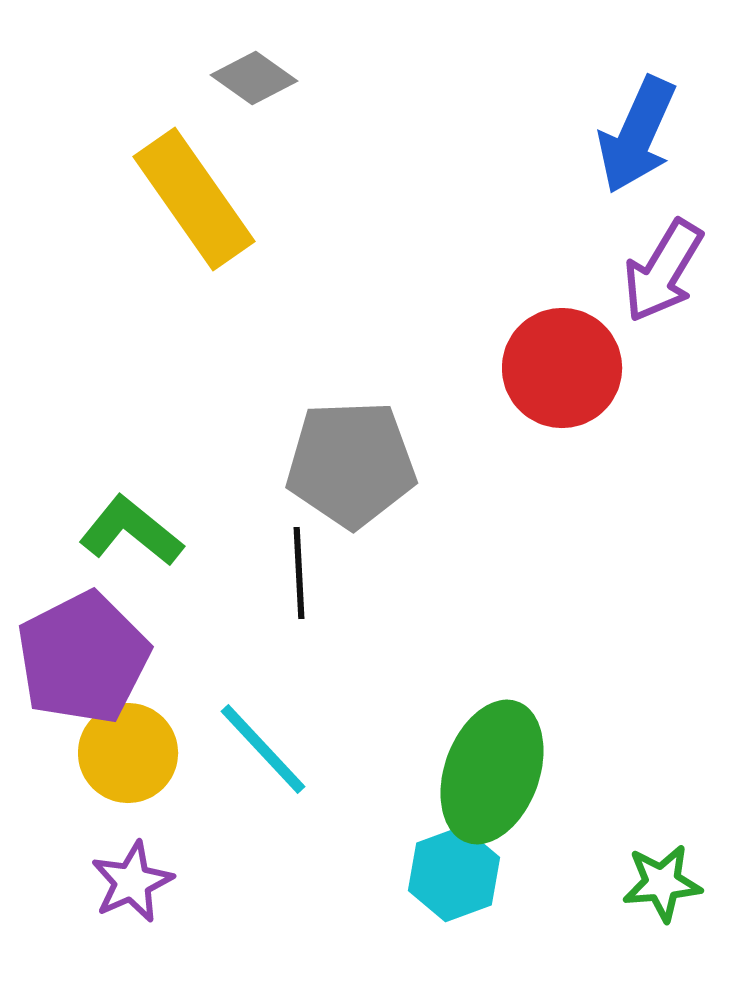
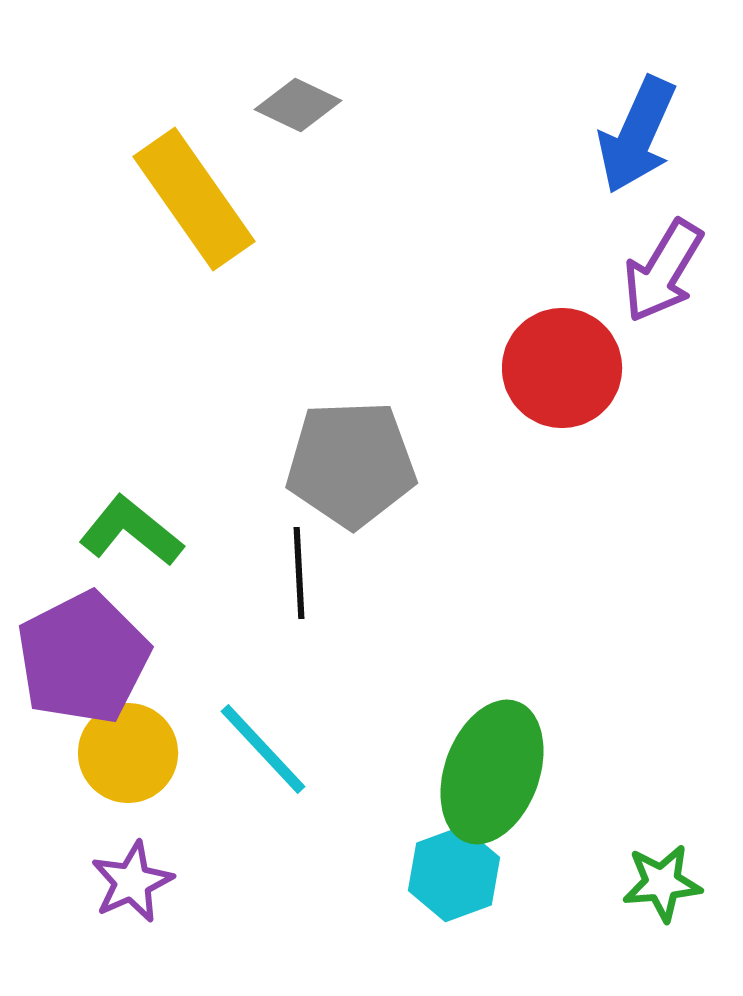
gray diamond: moved 44 px right, 27 px down; rotated 10 degrees counterclockwise
